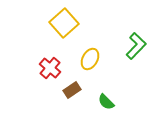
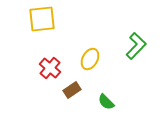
yellow square: moved 22 px left, 4 px up; rotated 36 degrees clockwise
